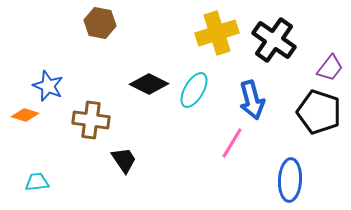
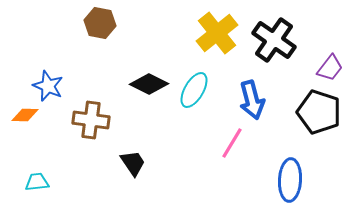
yellow cross: rotated 21 degrees counterclockwise
orange diamond: rotated 16 degrees counterclockwise
black trapezoid: moved 9 px right, 3 px down
